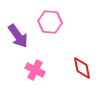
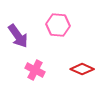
pink hexagon: moved 8 px right, 3 px down
red diamond: moved 1 px down; rotated 55 degrees counterclockwise
